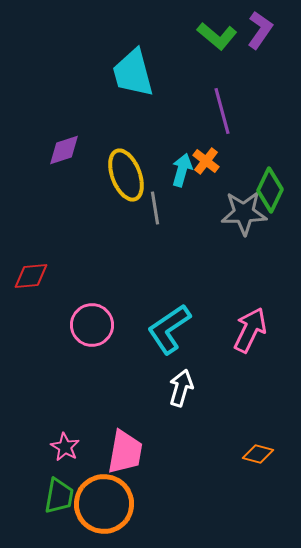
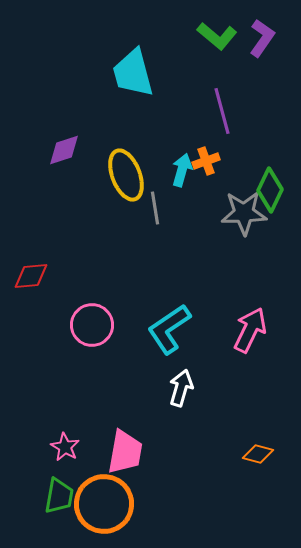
purple L-shape: moved 2 px right, 8 px down
orange cross: rotated 32 degrees clockwise
